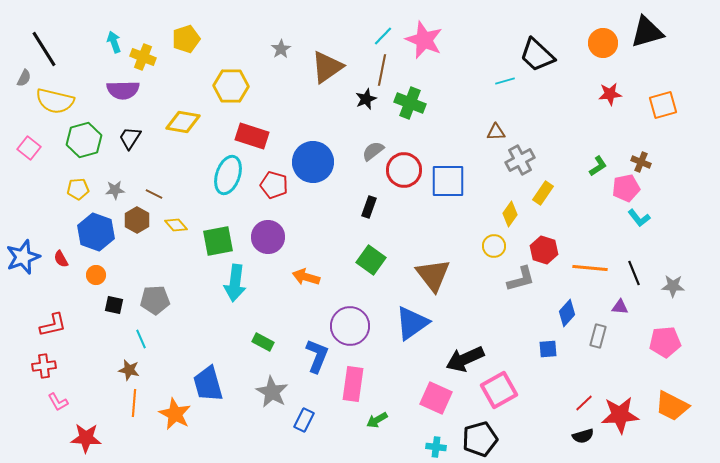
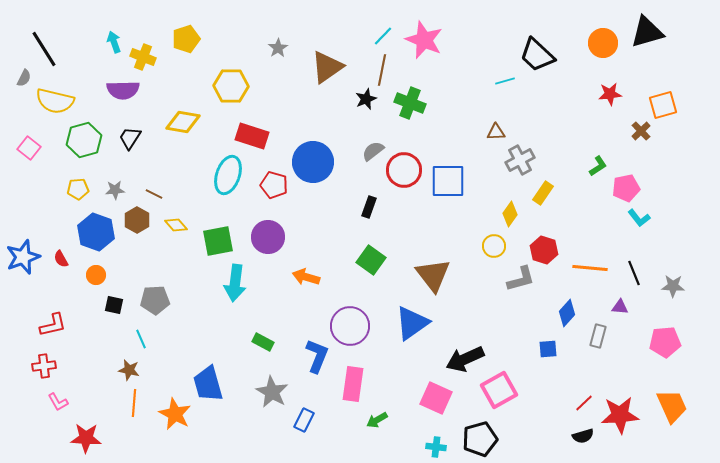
gray star at (281, 49): moved 3 px left, 1 px up
brown cross at (641, 162): moved 31 px up; rotated 24 degrees clockwise
orange trapezoid at (672, 406): rotated 141 degrees counterclockwise
